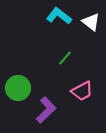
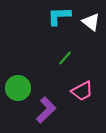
cyan L-shape: rotated 40 degrees counterclockwise
